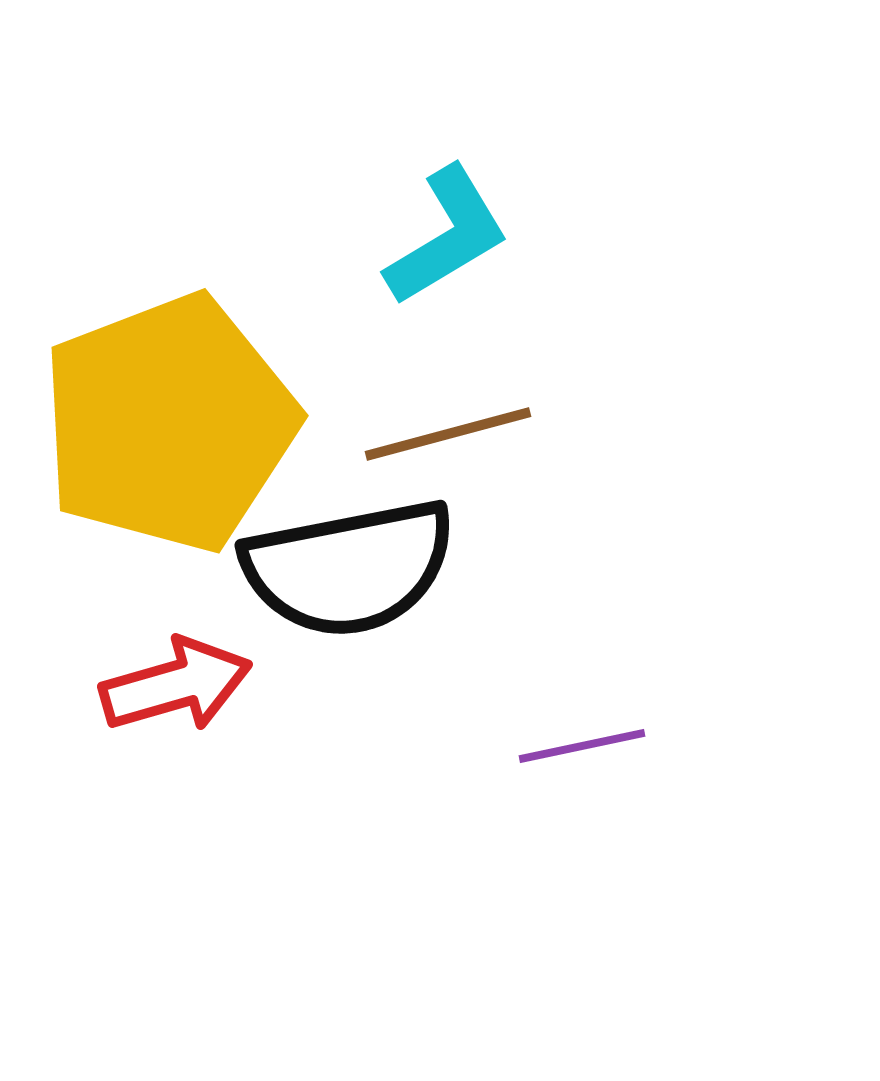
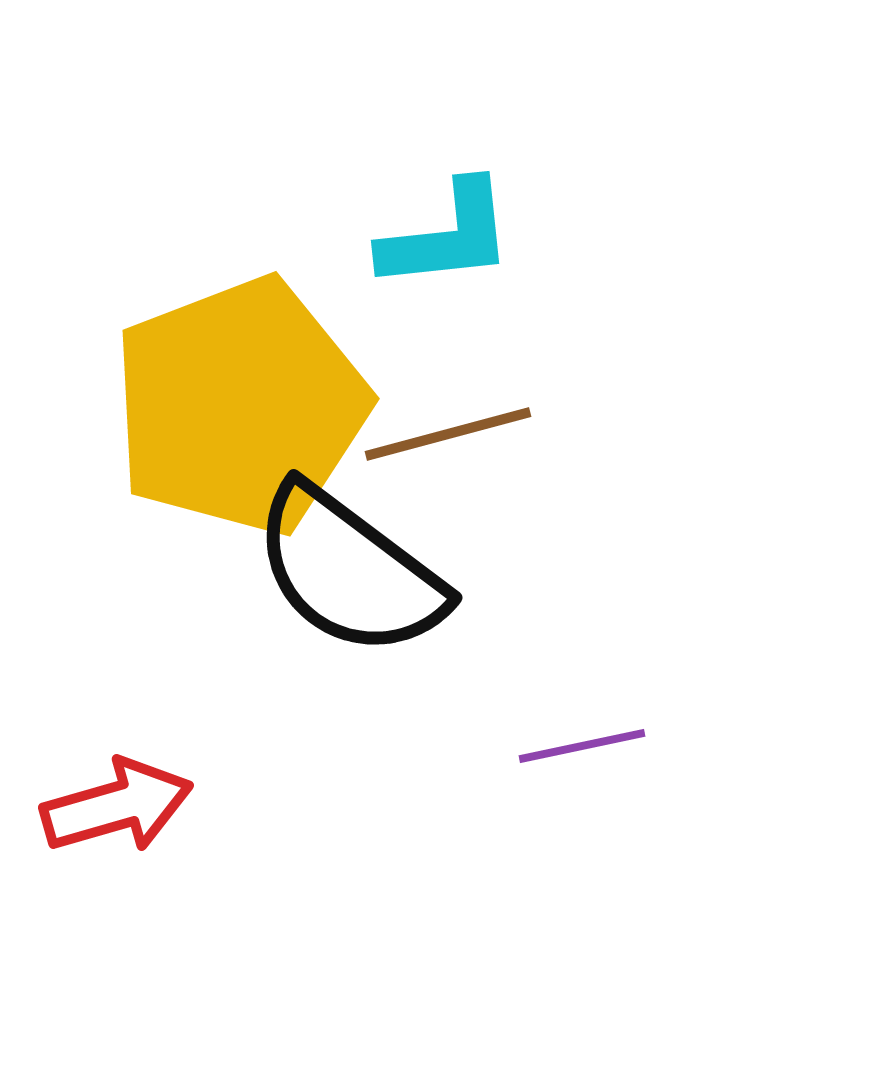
cyan L-shape: rotated 25 degrees clockwise
yellow pentagon: moved 71 px right, 17 px up
black semicircle: moved 3 px down; rotated 48 degrees clockwise
red arrow: moved 59 px left, 121 px down
